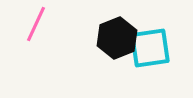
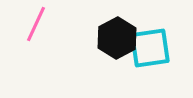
black hexagon: rotated 6 degrees counterclockwise
